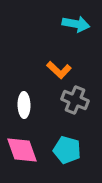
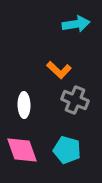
cyan arrow: rotated 20 degrees counterclockwise
